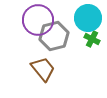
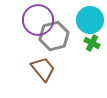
cyan circle: moved 2 px right, 2 px down
green cross: moved 4 px down
